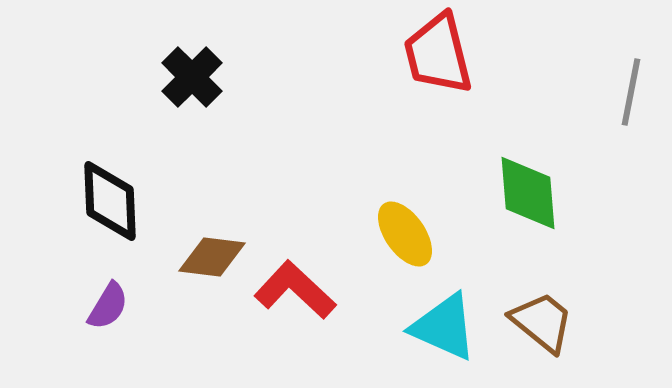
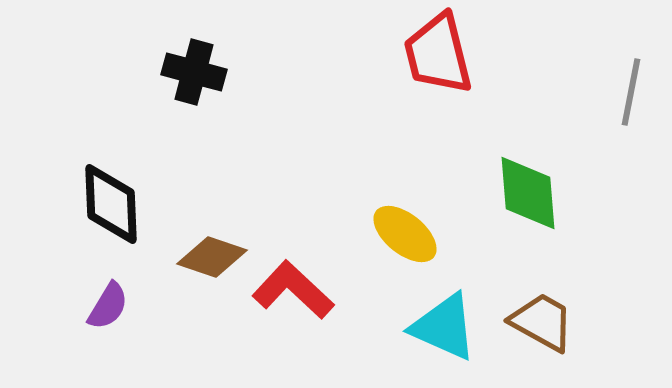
black cross: moved 2 px right, 5 px up; rotated 30 degrees counterclockwise
black diamond: moved 1 px right, 3 px down
yellow ellipse: rotated 16 degrees counterclockwise
brown diamond: rotated 12 degrees clockwise
red L-shape: moved 2 px left
brown trapezoid: rotated 10 degrees counterclockwise
